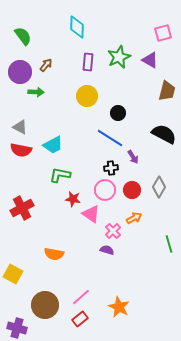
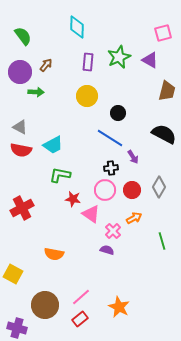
green line: moved 7 px left, 3 px up
